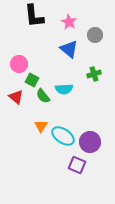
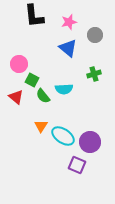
pink star: rotated 28 degrees clockwise
blue triangle: moved 1 px left, 1 px up
